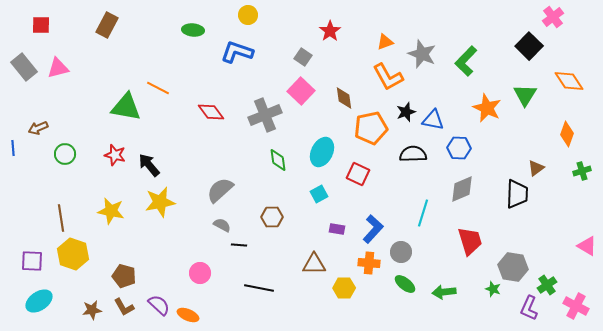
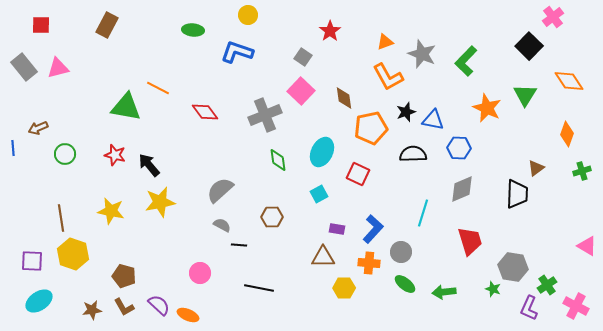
red diamond at (211, 112): moved 6 px left
brown triangle at (314, 264): moved 9 px right, 7 px up
